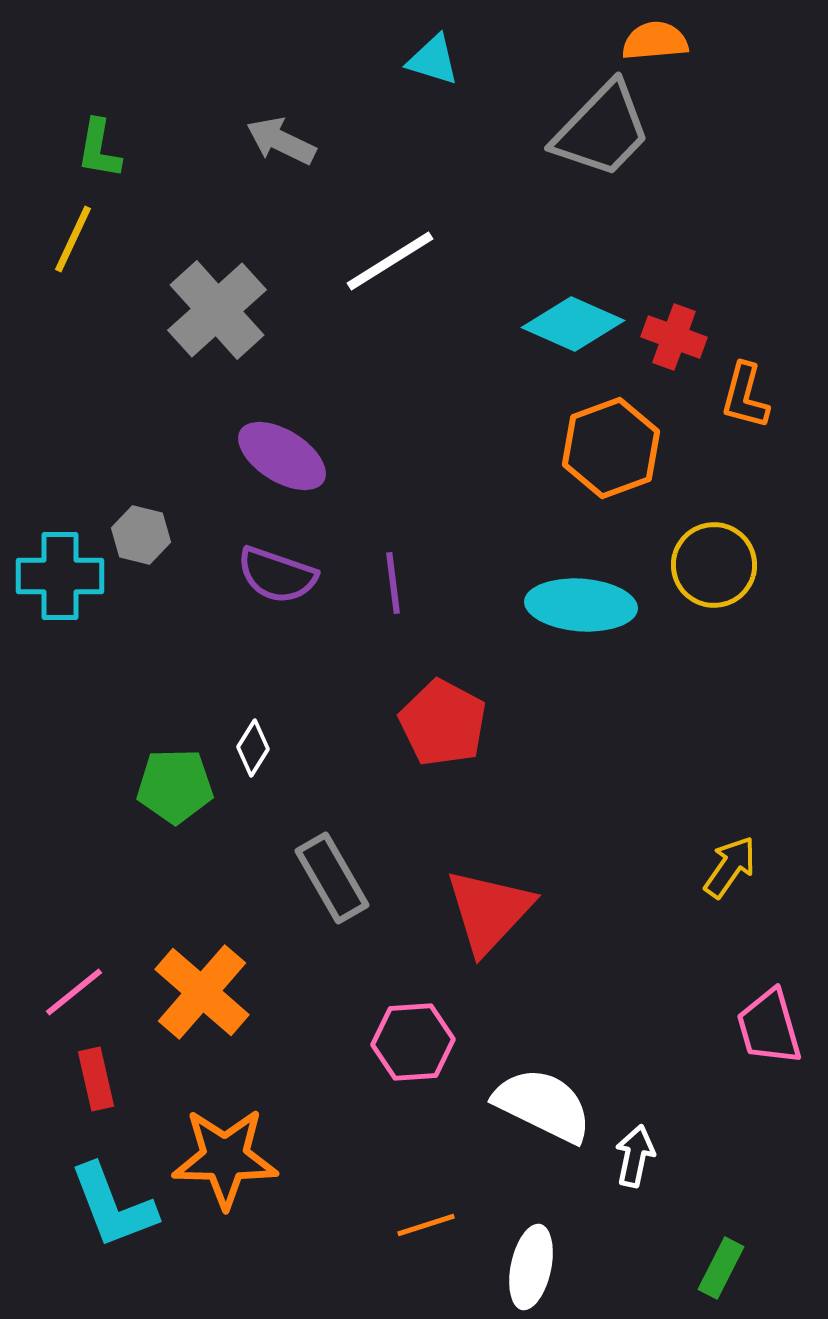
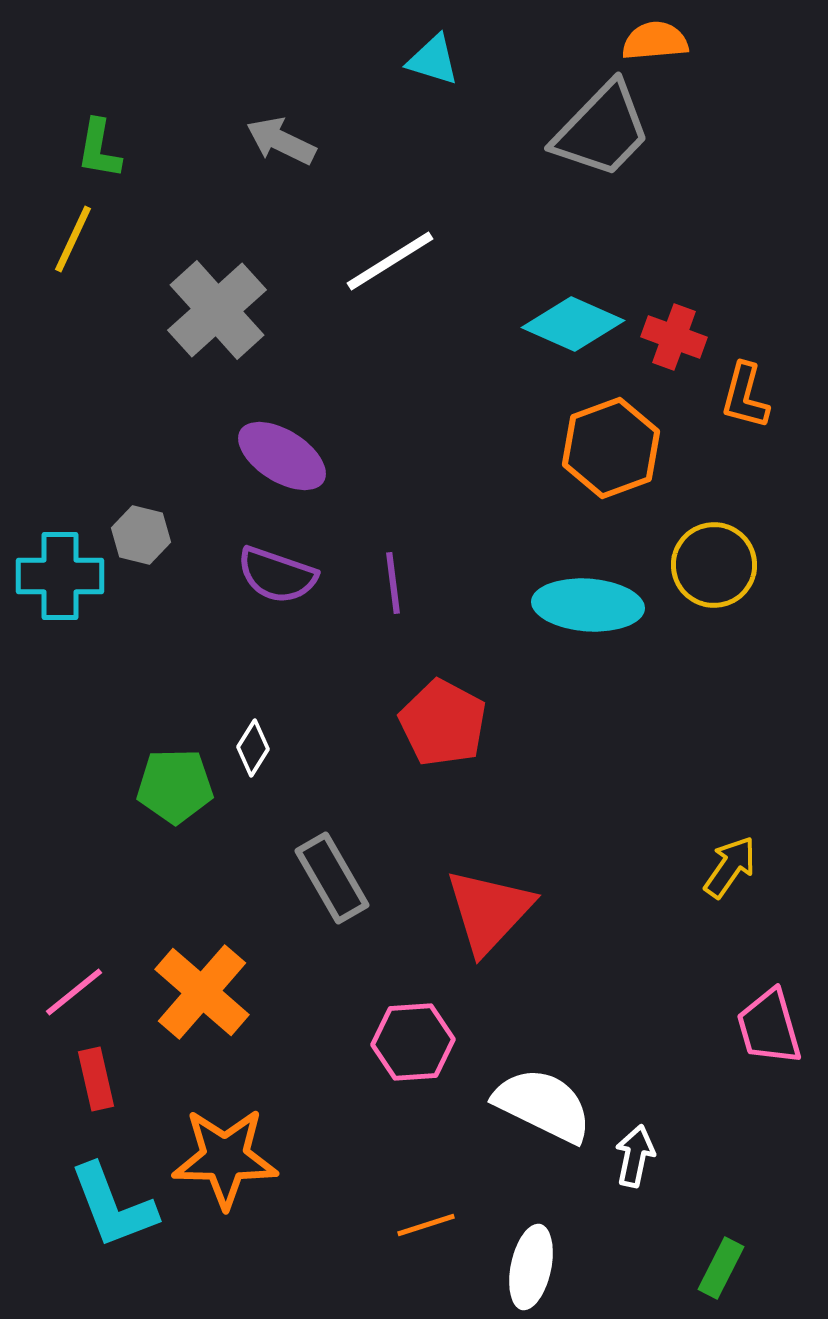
cyan ellipse: moved 7 px right
